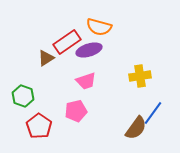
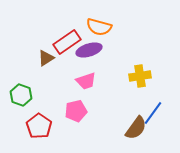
green hexagon: moved 2 px left, 1 px up
